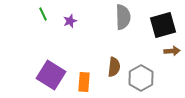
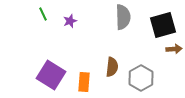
brown arrow: moved 2 px right, 2 px up
brown semicircle: moved 2 px left
